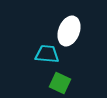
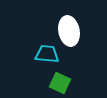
white ellipse: rotated 32 degrees counterclockwise
